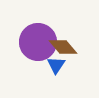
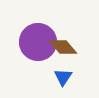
blue triangle: moved 7 px right, 12 px down
